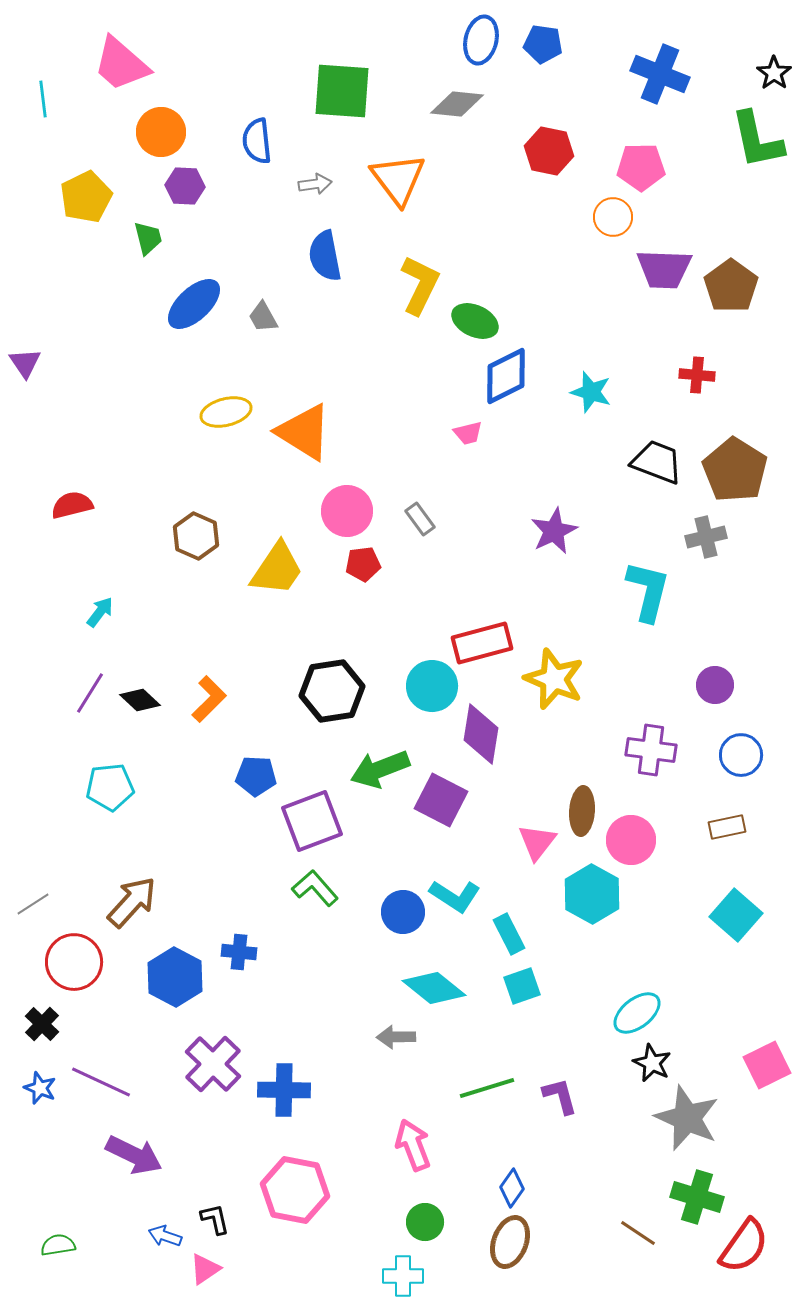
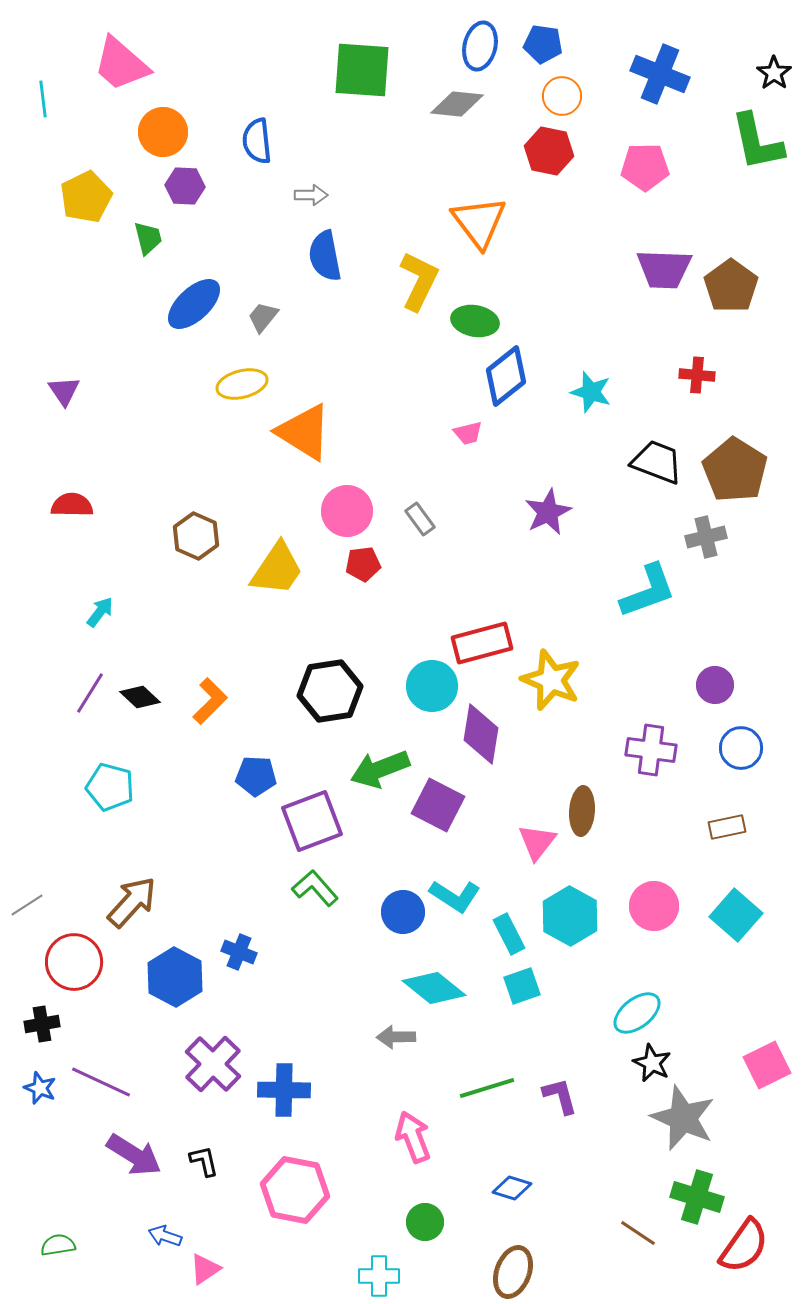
blue ellipse at (481, 40): moved 1 px left, 6 px down
green square at (342, 91): moved 20 px right, 21 px up
orange circle at (161, 132): moved 2 px right
green L-shape at (757, 140): moved 2 px down
pink pentagon at (641, 167): moved 4 px right
orange triangle at (398, 179): moved 81 px right, 43 px down
gray arrow at (315, 184): moved 4 px left, 11 px down; rotated 8 degrees clockwise
orange circle at (613, 217): moved 51 px left, 121 px up
yellow L-shape at (420, 285): moved 1 px left, 4 px up
gray trapezoid at (263, 317): rotated 68 degrees clockwise
green ellipse at (475, 321): rotated 15 degrees counterclockwise
purple triangle at (25, 363): moved 39 px right, 28 px down
blue diamond at (506, 376): rotated 12 degrees counterclockwise
yellow ellipse at (226, 412): moved 16 px right, 28 px up
red semicircle at (72, 505): rotated 15 degrees clockwise
purple star at (554, 531): moved 6 px left, 19 px up
cyan L-shape at (648, 591): rotated 56 degrees clockwise
yellow star at (554, 679): moved 3 px left, 1 px down
black hexagon at (332, 691): moved 2 px left
orange L-shape at (209, 699): moved 1 px right, 2 px down
black diamond at (140, 700): moved 3 px up
blue circle at (741, 755): moved 7 px up
cyan pentagon at (110, 787): rotated 21 degrees clockwise
purple square at (441, 800): moved 3 px left, 5 px down
pink circle at (631, 840): moved 23 px right, 66 px down
cyan hexagon at (592, 894): moved 22 px left, 22 px down
gray line at (33, 904): moved 6 px left, 1 px down
blue cross at (239, 952): rotated 16 degrees clockwise
black cross at (42, 1024): rotated 36 degrees clockwise
gray star at (687, 1118): moved 4 px left
pink arrow at (413, 1145): moved 8 px up
purple arrow at (134, 1155): rotated 6 degrees clockwise
blue diamond at (512, 1188): rotated 72 degrees clockwise
black L-shape at (215, 1219): moved 11 px left, 58 px up
brown ellipse at (510, 1242): moved 3 px right, 30 px down
cyan cross at (403, 1276): moved 24 px left
